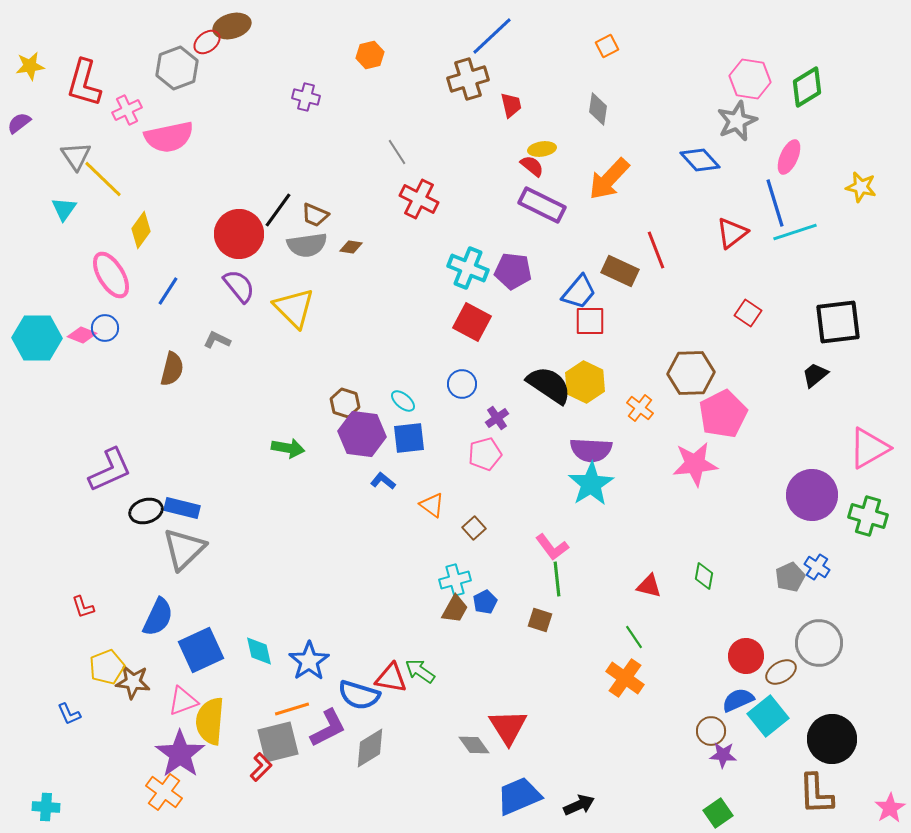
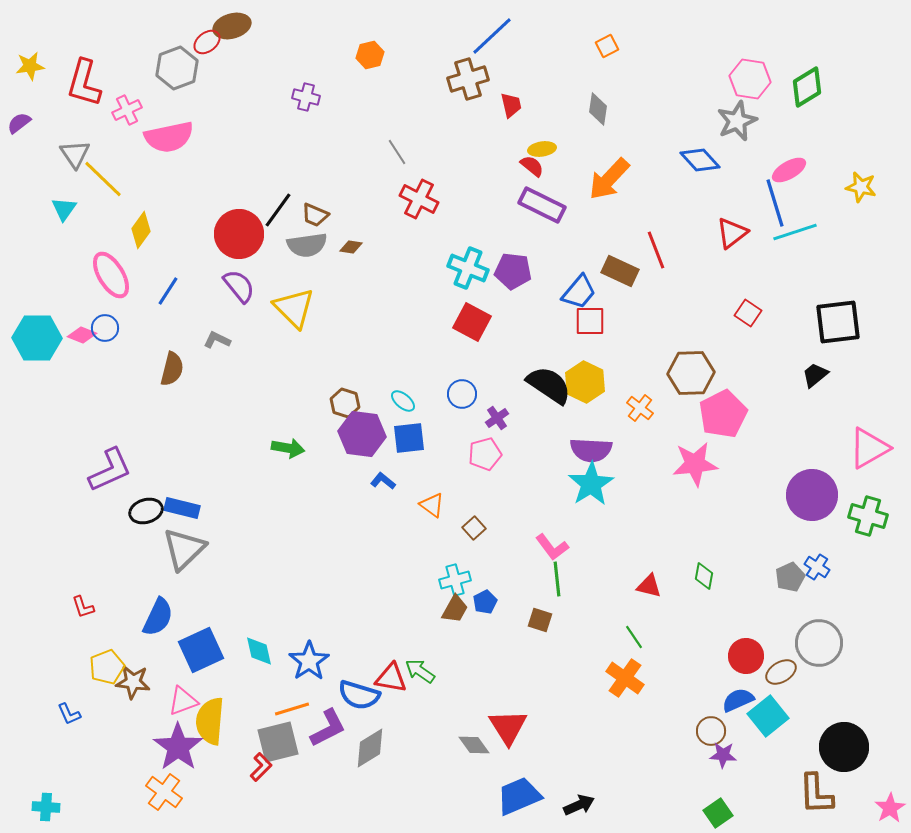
gray triangle at (76, 156): moved 1 px left, 2 px up
pink ellipse at (789, 157): moved 13 px down; rotated 36 degrees clockwise
blue circle at (462, 384): moved 10 px down
black circle at (832, 739): moved 12 px right, 8 px down
purple star at (180, 754): moved 2 px left, 7 px up
